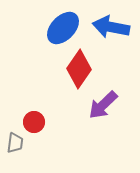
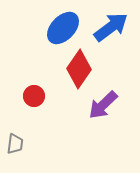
blue arrow: rotated 132 degrees clockwise
red circle: moved 26 px up
gray trapezoid: moved 1 px down
